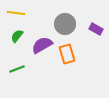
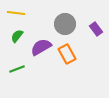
purple rectangle: rotated 24 degrees clockwise
purple semicircle: moved 1 px left, 2 px down
orange rectangle: rotated 12 degrees counterclockwise
